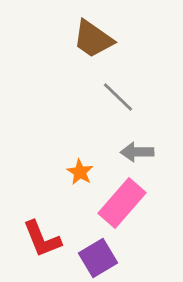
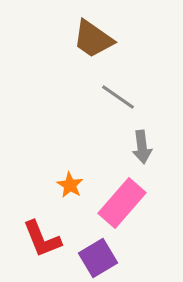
gray line: rotated 9 degrees counterclockwise
gray arrow: moved 5 px right, 5 px up; rotated 96 degrees counterclockwise
orange star: moved 10 px left, 13 px down
